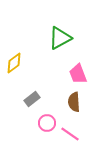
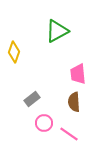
green triangle: moved 3 px left, 7 px up
yellow diamond: moved 11 px up; rotated 35 degrees counterclockwise
pink trapezoid: rotated 15 degrees clockwise
pink circle: moved 3 px left
pink line: moved 1 px left
